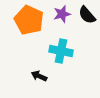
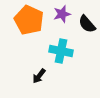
black semicircle: moved 9 px down
black arrow: rotated 77 degrees counterclockwise
